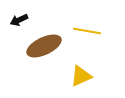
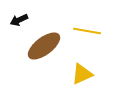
brown ellipse: rotated 12 degrees counterclockwise
yellow triangle: moved 1 px right, 2 px up
